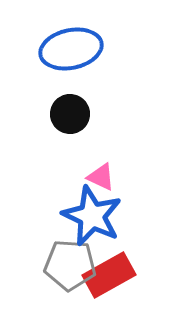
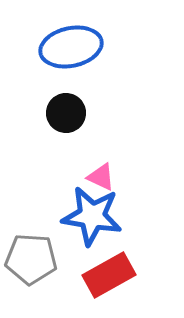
blue ellipse: moved 2 px up
black circle: moved 4 px left, 1 px up
blue star: rotated 16 degrees counterclockwise
gray pentagon: moved 39 px left, 6 px up
